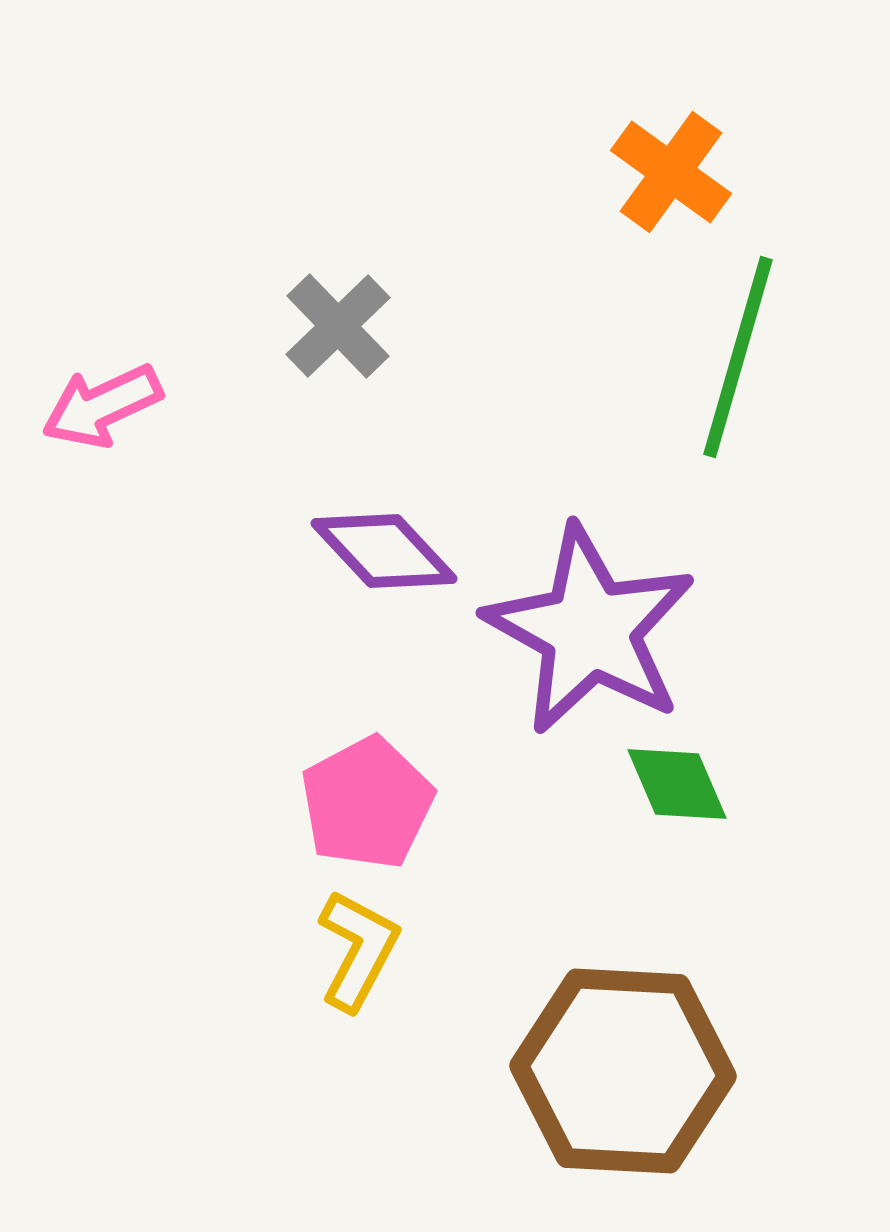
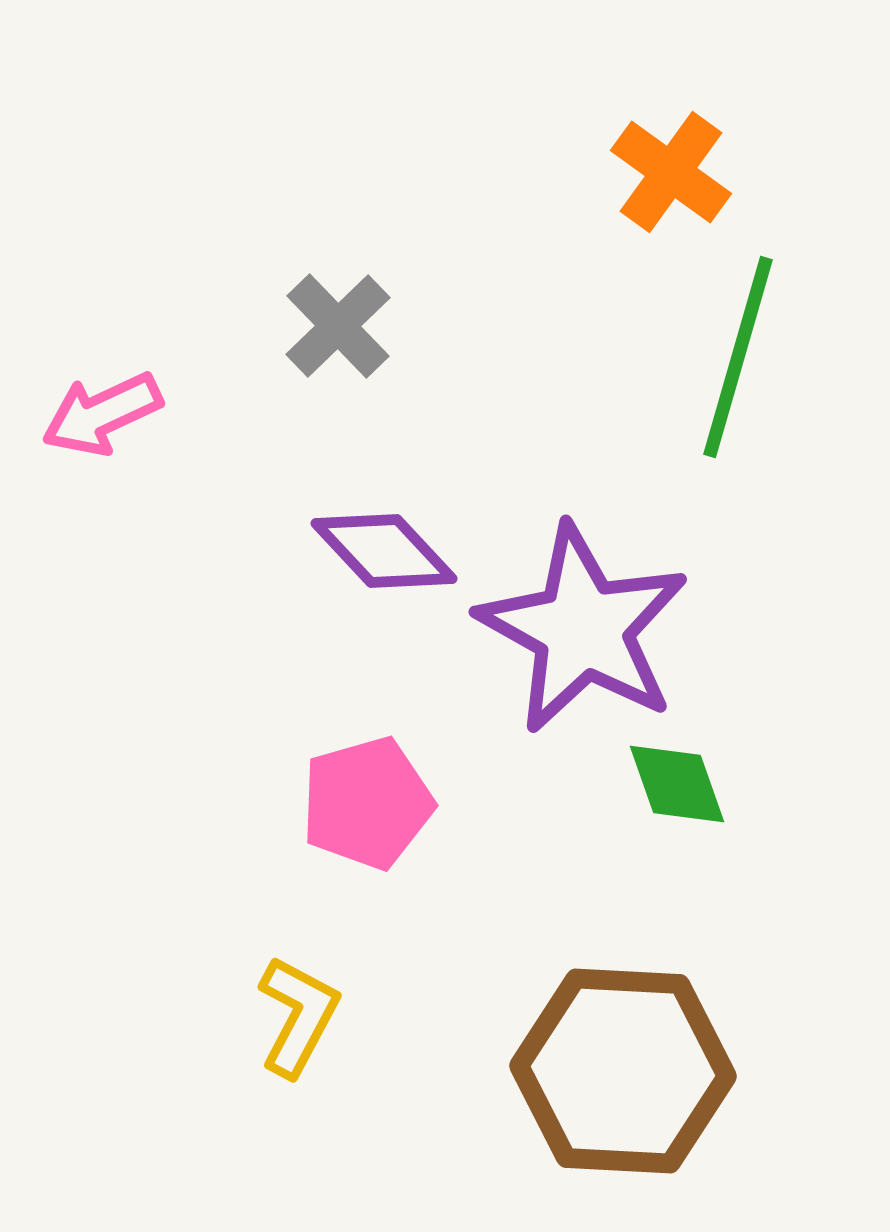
pink arrow: moved 8 px down
purple star: moved 7 px left, 1 px up
green diamond: rotated 4 degrees clockwise
pink pentagon: rotated 12 degrees clockwise
yellow L-shape: moved 60 px left, 66 px down
